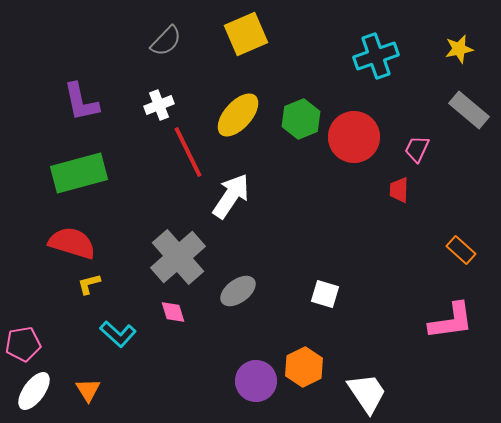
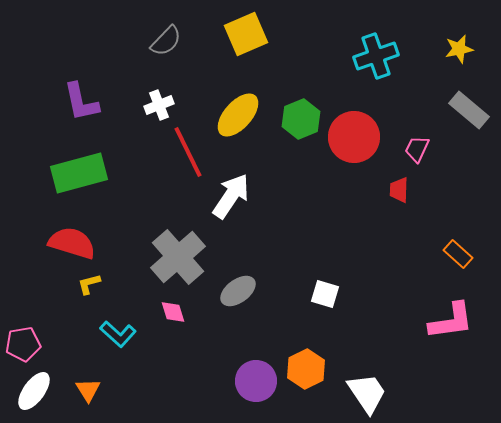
orange rectangle: moved 3 px left, 4 px down
orange hexagon: moved 2 px right, 2 px down
